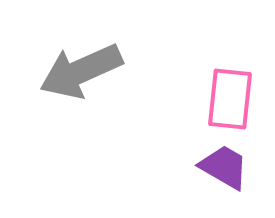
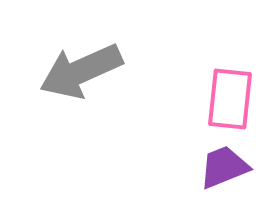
purple trapezoid: rotated 52 degrees counterclockwise
